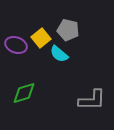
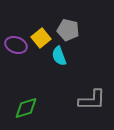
cyan semicircle: moved 2 px down; rotated 30 degrees clockwise
green diamond: moved 2 px right, 15 px down
